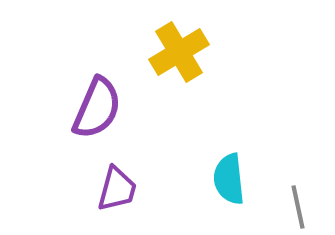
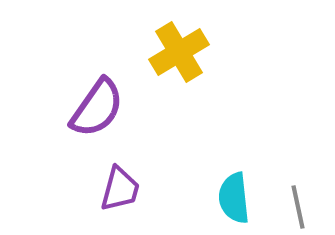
purple semicircle: rotated 12 degrees clockwise
cyan semicircle: moved 5 px right, 19 px down
purple trapezoid: moved 3 px right
